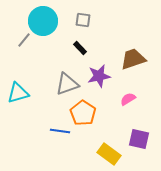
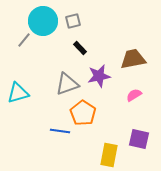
gray square: moved 10 px left, 1 px down; rotated 21 degrees counterclockwise
brown trapezoid: rotated 8 degrees clockwise
pink semicircle: moved 6 px right, 4 px up
yellow rectangle: moved 1 px down; rotated 65 degrees clockwise
